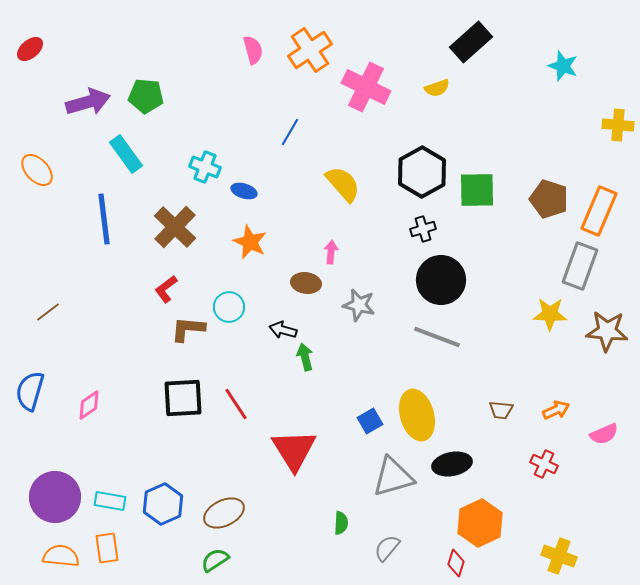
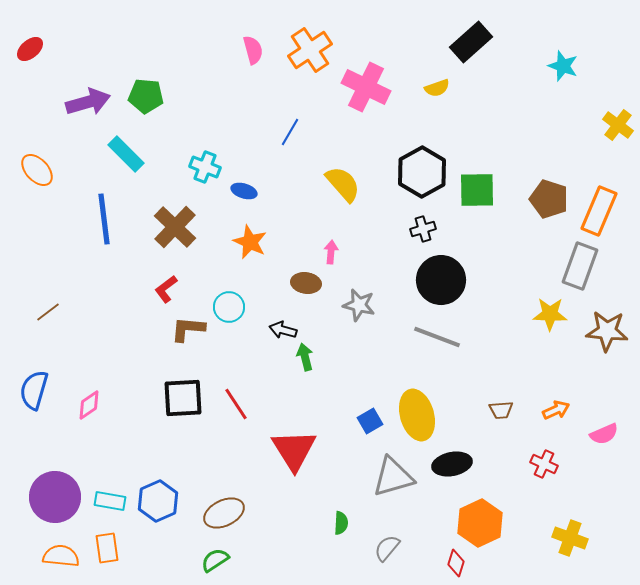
yellow cross at (618, 125): rotated 32 degrees clockwise
cyan rectangle at (126, 154): rotated 9 degrees counterclockwise
blue semicircle at (30, 391): moved 4 px right, 1 px up
brown trapezoid at (501, 410): rotated 10 degrees counterclockwise
blue hexagon at (163, 504): moved 5 px left, 3 px up
yellow cross at (559, 556): moved 11 px right, 18 px up
